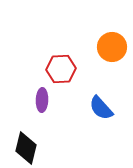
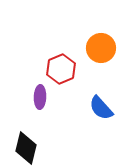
orange circle: moved 11 px left, 1 px down
red hexagon: rotated 20 degrees counterclockwise
purple ellipse: moved 2 px left, 3 px up
